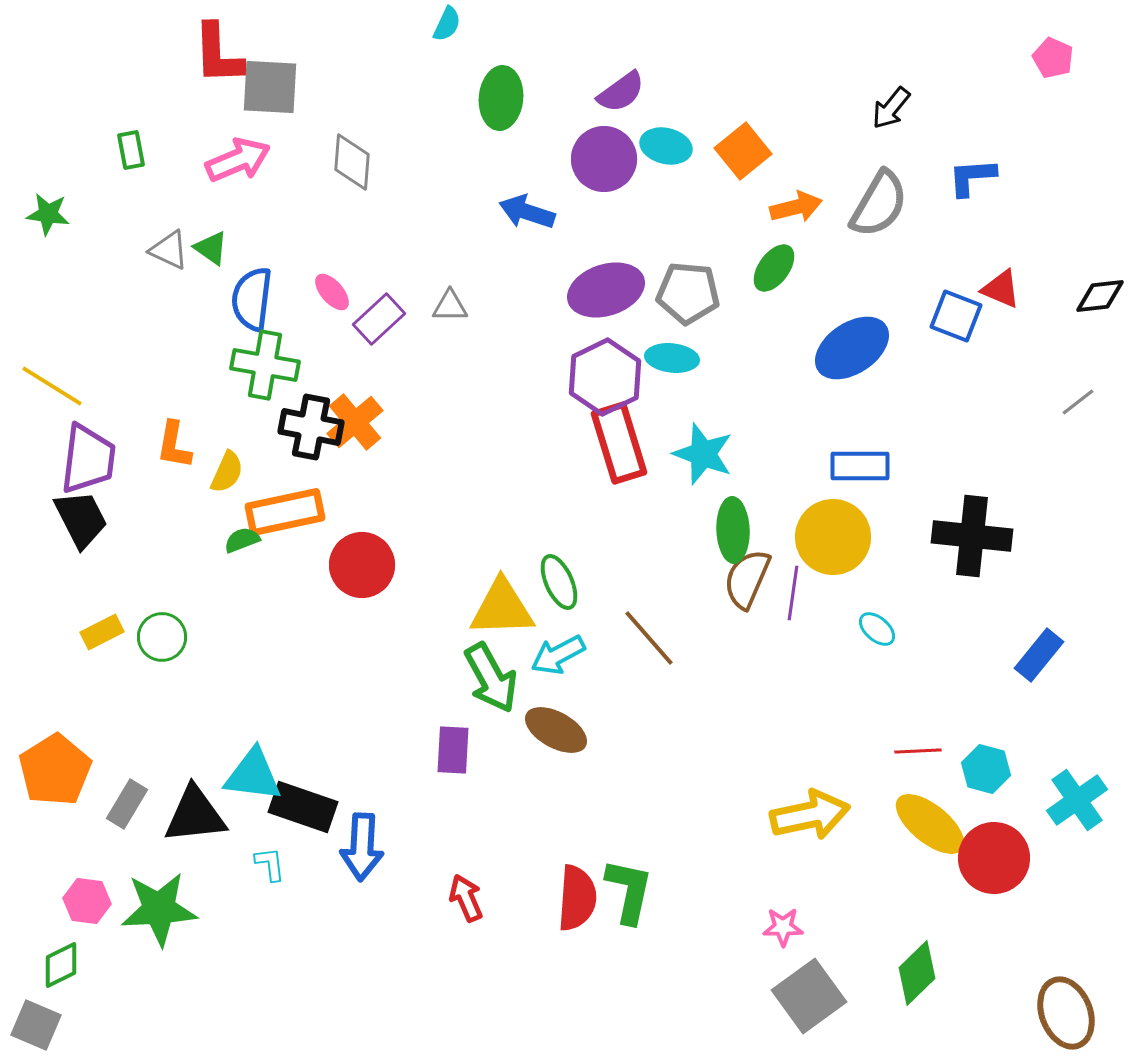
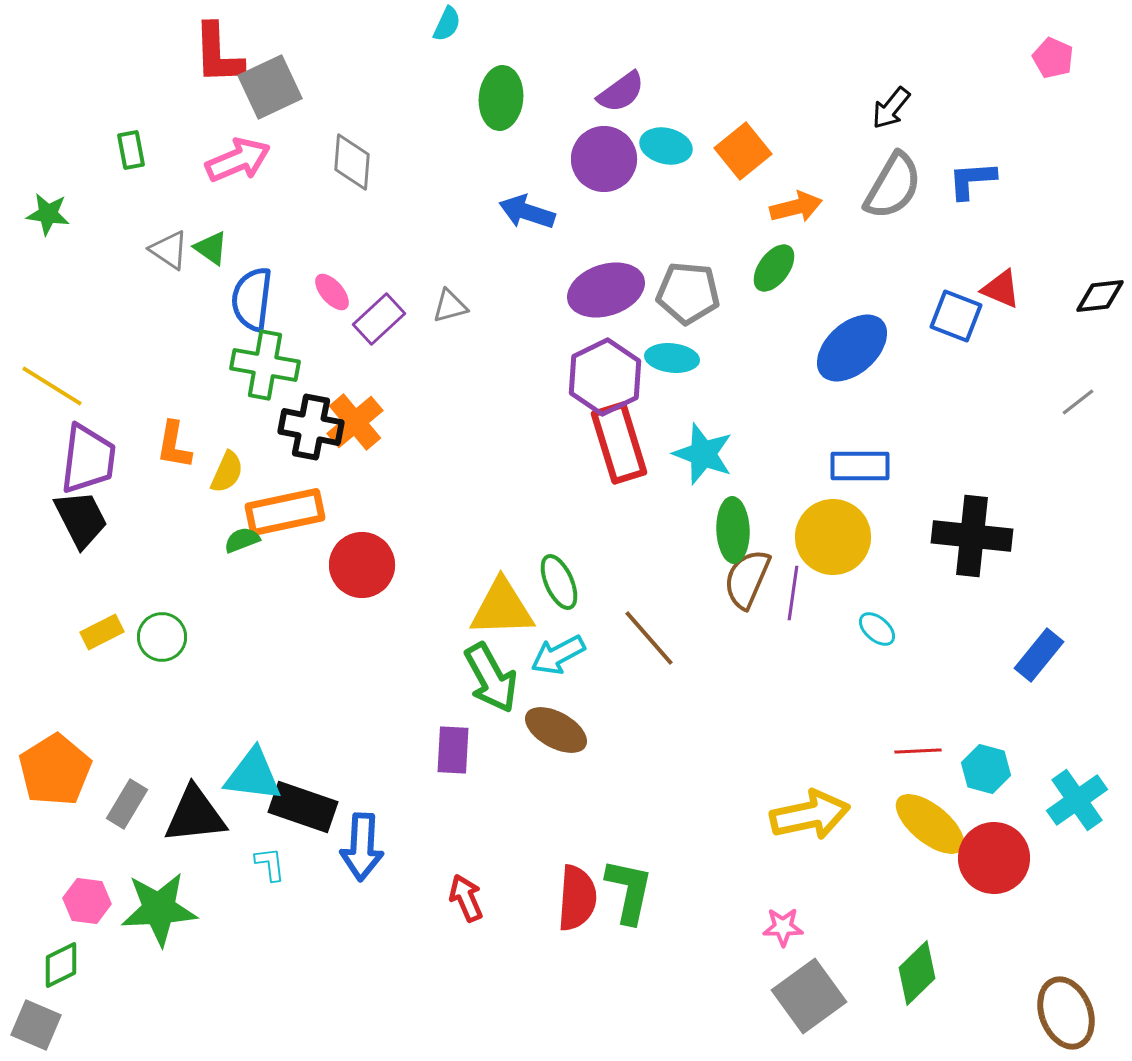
gray square at (270, 87): rotated 28 degrees counterclockwise
blue L-shape at (972, 177): moved 3 px down
gray semicircle at (879, 204): moved 14 px right, 18 px up
gray triangle at (169, 250): rotated 9 degrees clockwise
gray triangle at (450, 306): rotated 15 degrees counterclockwise
blue ellipse at (852, 348): rotated 8 degrees counterclockwise
